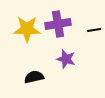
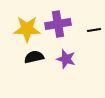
black semicircle: moved 20 px up
